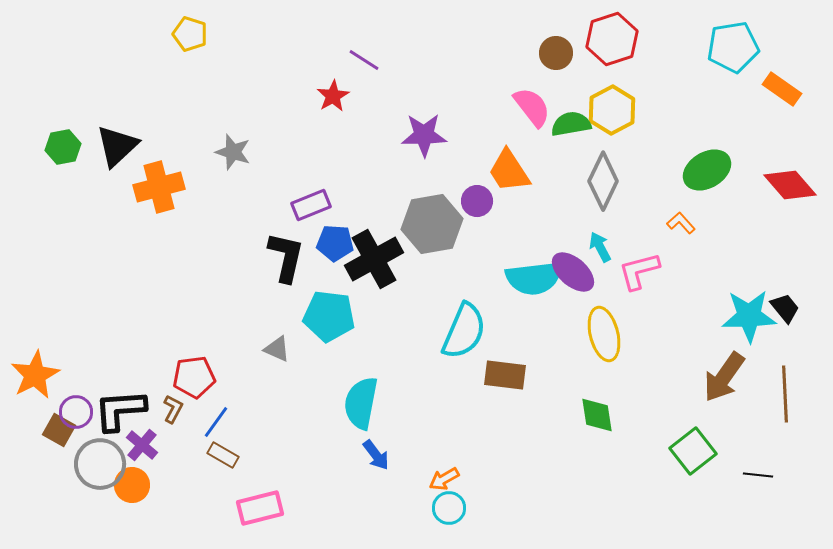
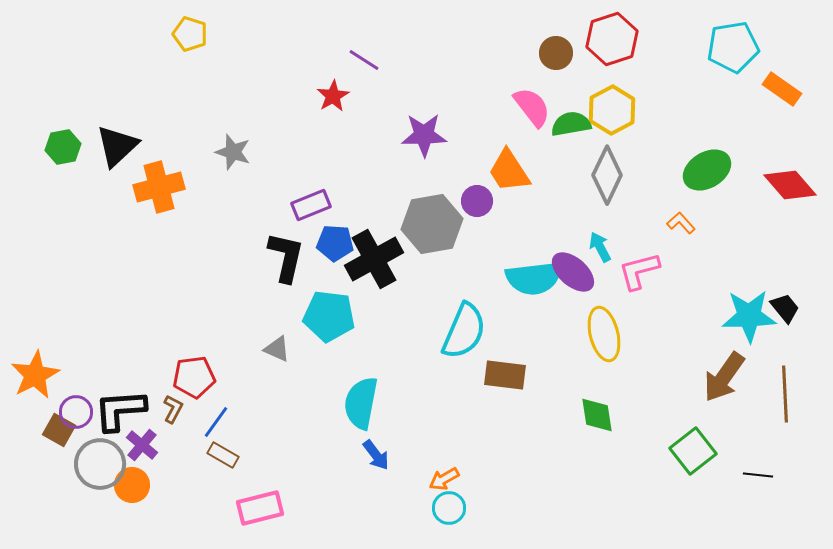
gray diamond at (603, 181): moved 4 px right, 6 px up
